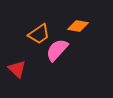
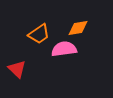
orange diamond: moved 2 px down; rotated 20 degrees counterclockwise
pink semicircle: moved 7 px right, 1 px up; rotated 40 degrees clockwise
